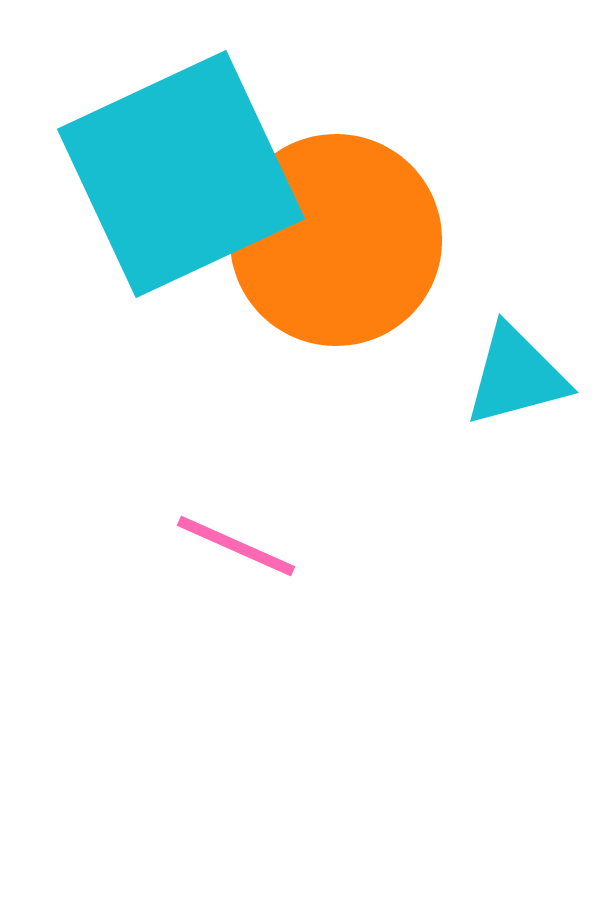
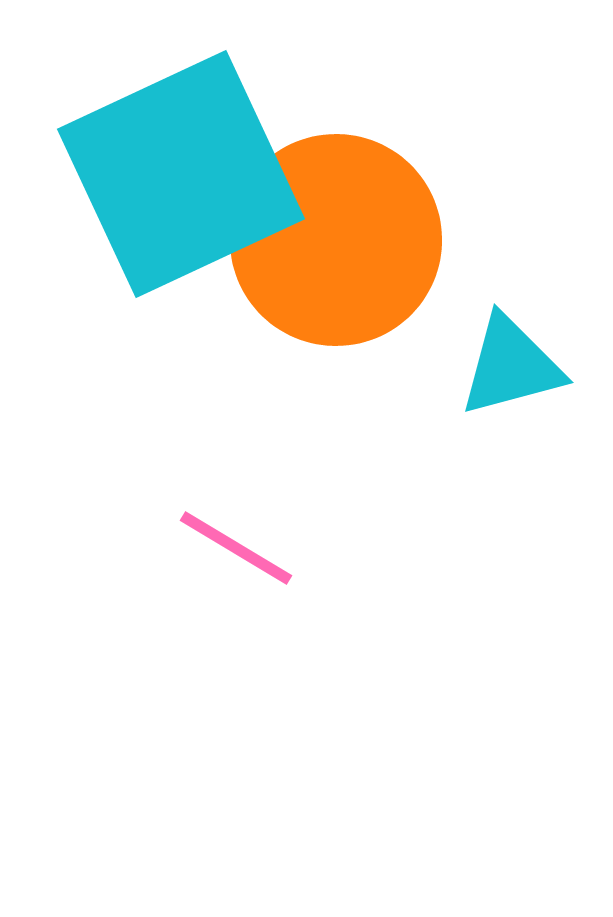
cyan triangle: moved 5 px left, 10 px up
pink line: moved 2 px down; rotated 7 degrees clockwise
